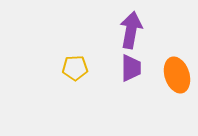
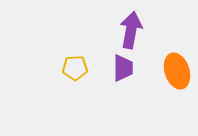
purple trapezoid: moved 8 px left
orange ellipse: moved 4 px up
